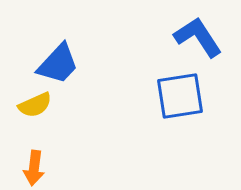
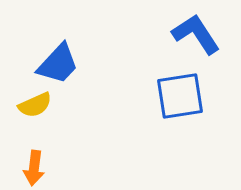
blue L-shape: moved 2 px left, 3 px up
